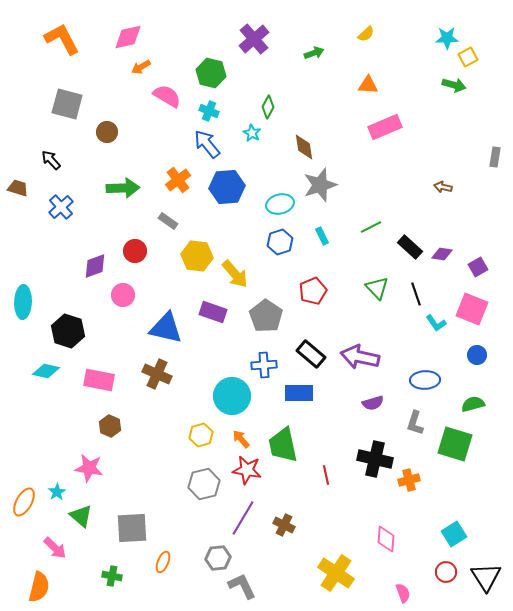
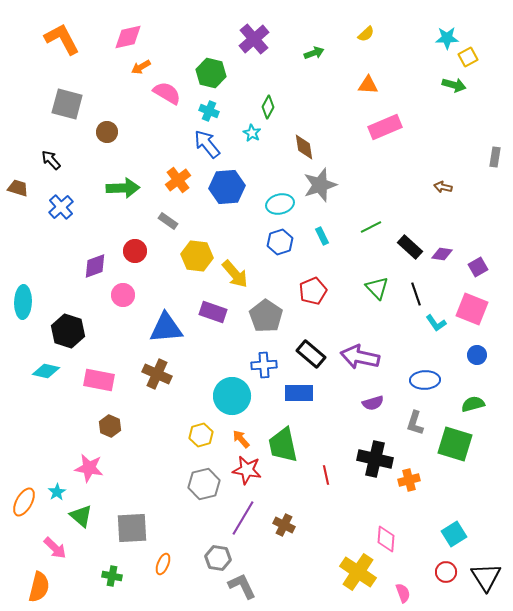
pink semicircle at (167, 96): moved 3 px up
blue triangle at (166, 328): rotated 18 degrees counterclockwise
gray hexagon at (218, 558): rotated 15 degrees clockwise
orange ellipse at (163, 562): moved 2 px down
yellow cross at (336, 573): moved 22 px right, 1 px up
